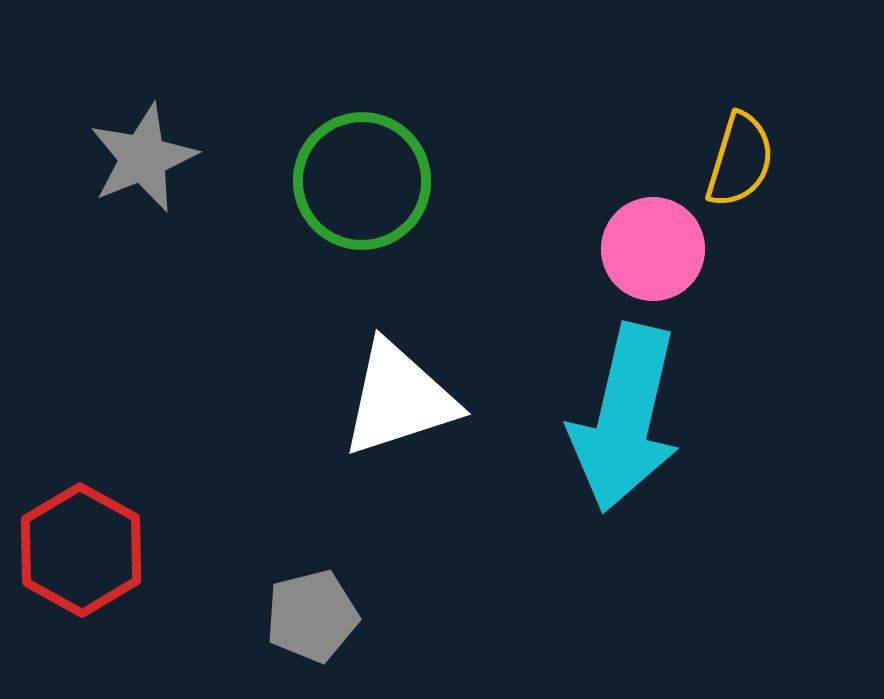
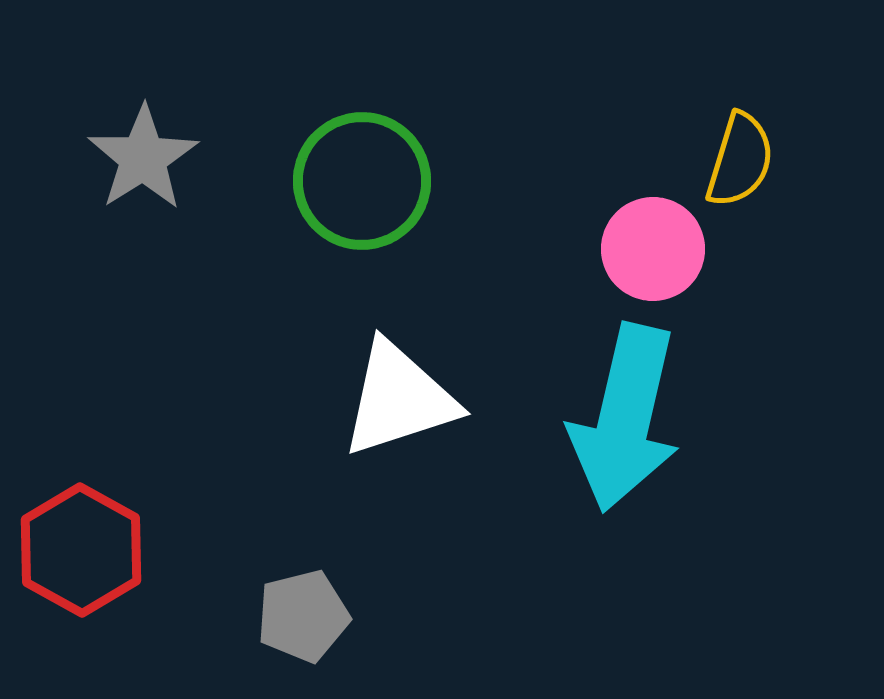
gray star: rotated 10 degrees counterclockwise
gray pentagon: moved 9 px left
